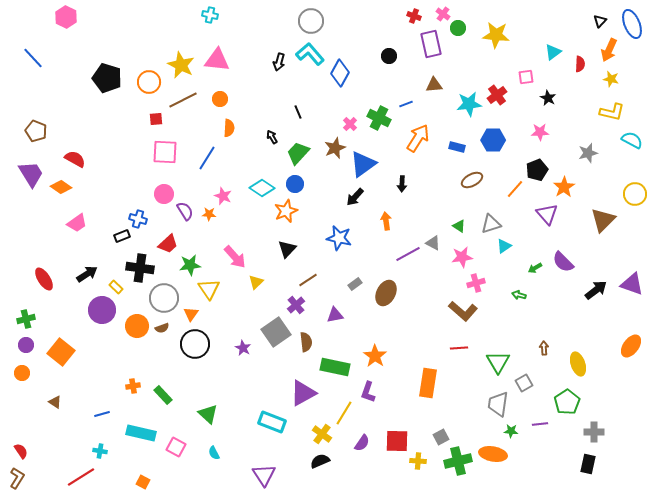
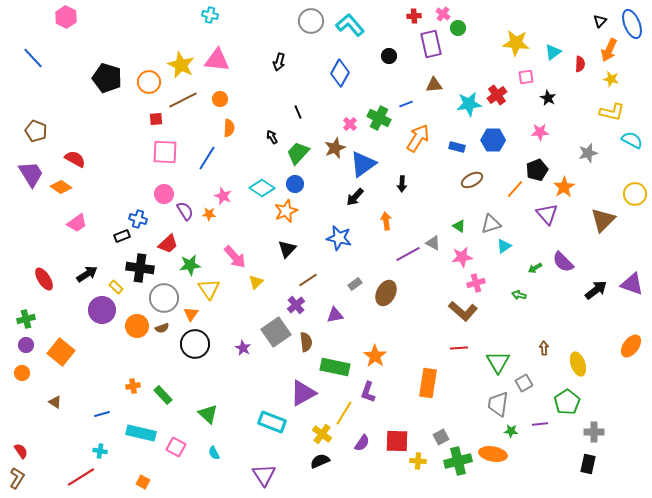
red cross at (414, 16): rotated 24 degrees counterclockwise
yellow star at (496, 35): moved 20 px right, 8 px down
cyan L-shape at (310, 54): moved 40 px right, 29 px up
